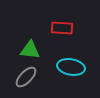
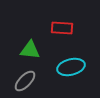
cyan ellipse: rotated 24 degrees counterclockwise
gray ellipse: moved 1 px left, 4 px down
